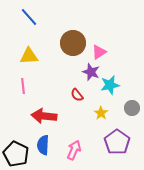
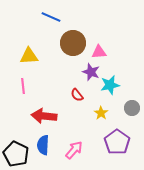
blue line: moved 22 px right; rotated 24 degrees counterclockwise
pink triangle: rotated 28 degrees clockwise
pink arrow: rotated 18 degrees clockwise
